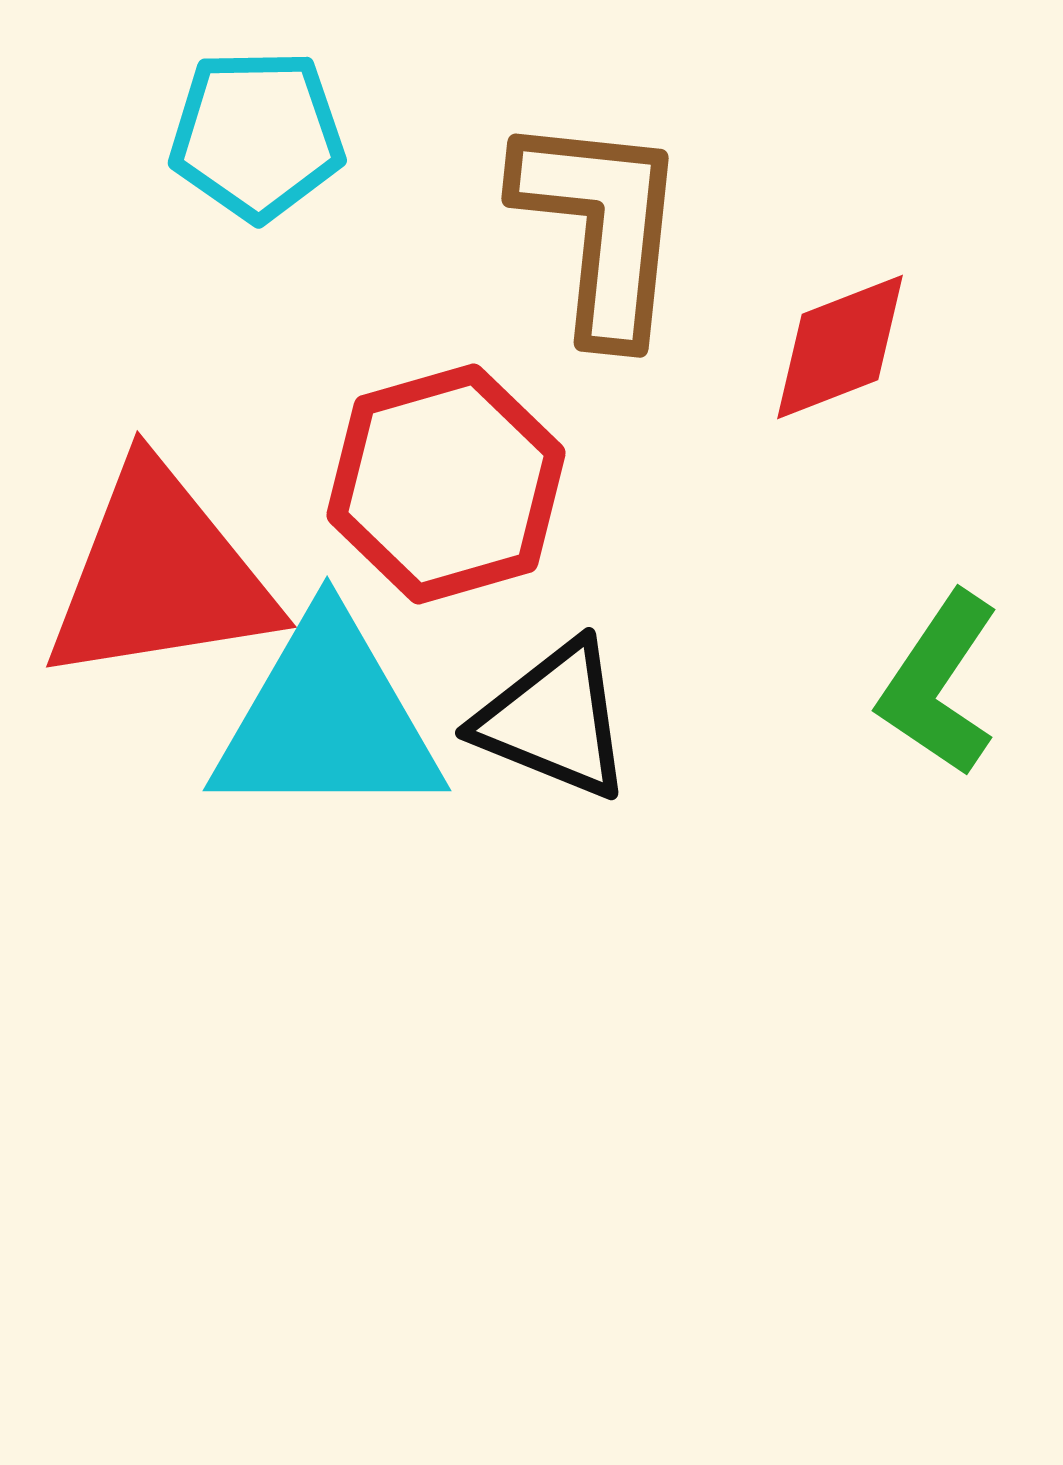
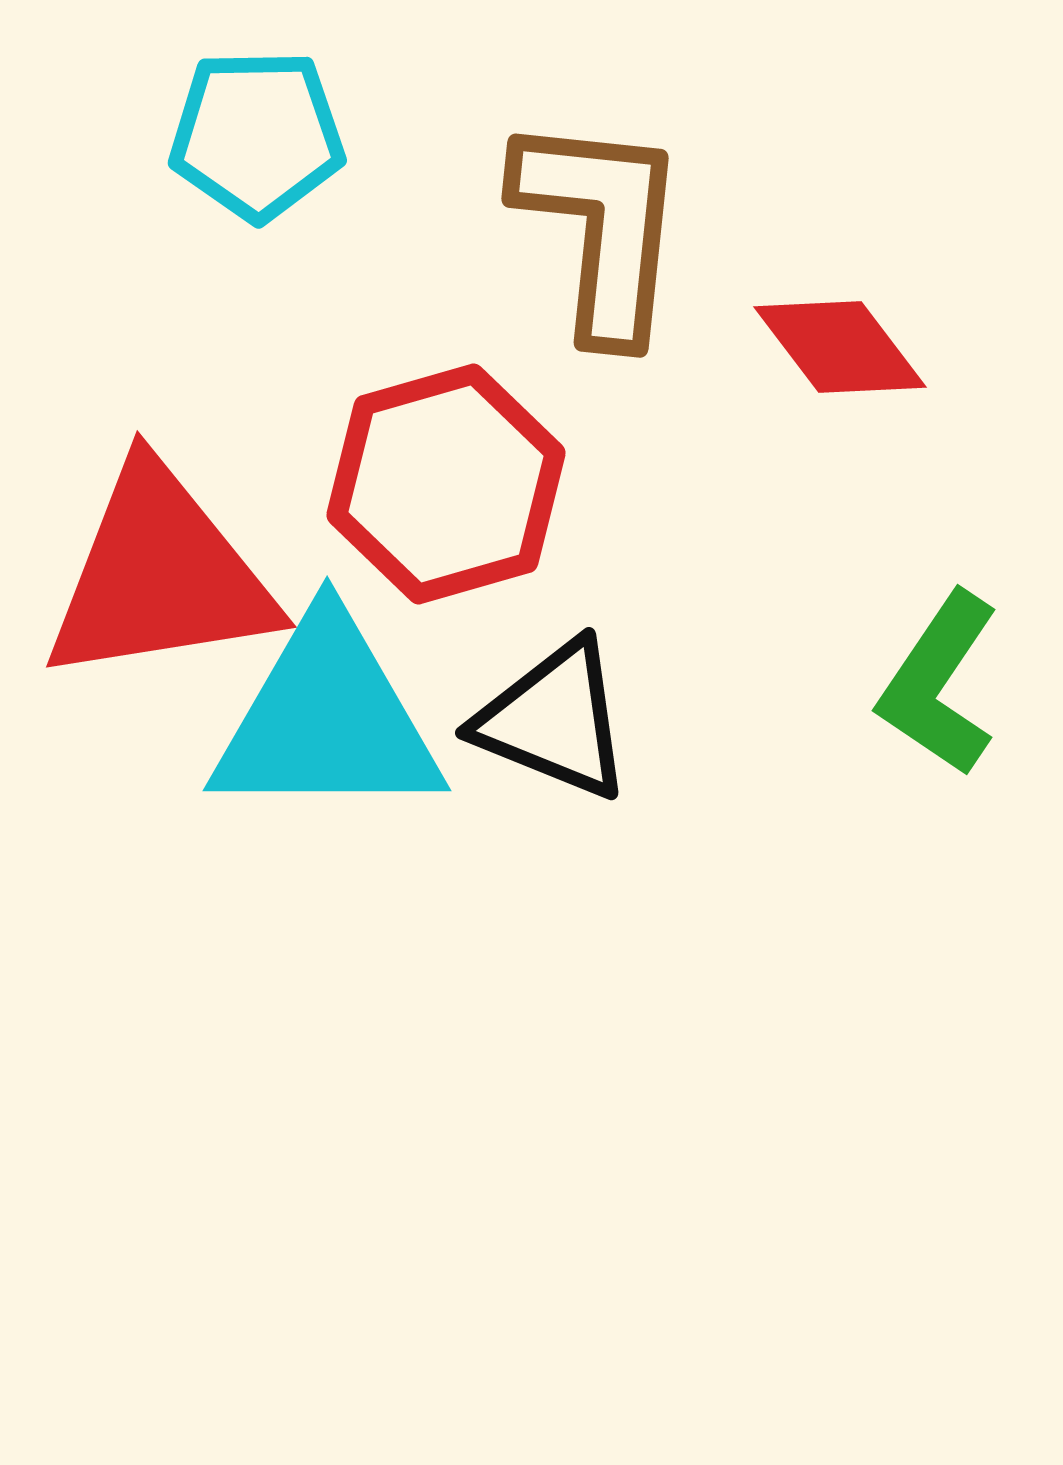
red diamond: rotated 74 degrees clockwise
